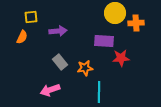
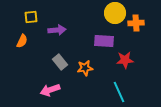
purple arrow: moved 1 px left, 1 px up
orange semicircle: moved 4 px down
red star: moved 4 px right, 2 px down
cyan line: moved 20 px right; rotated 25 degrees counterclockwise
